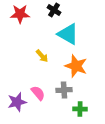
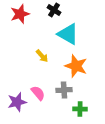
red star: rotated 18 degrees counterclockwise
